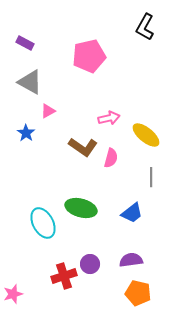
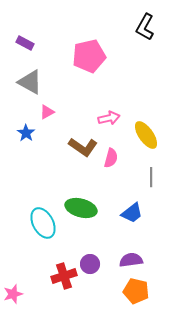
pink triangle: moved 1 px left, 1 px down
yellow ellipse: rotated 16 degrees clockwise
orange pentagon: moved 2 px left, 2 px up
